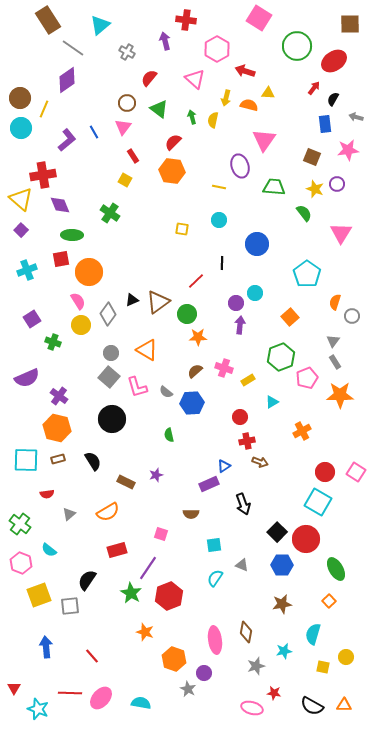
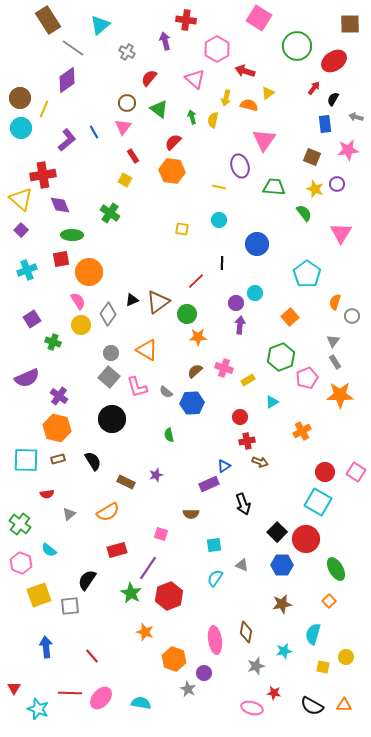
yellow triangle at (268, 93): rotated 40 degrees counterclockwise
